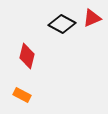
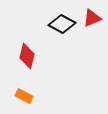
orange rectangle: moved 2 px right, 1 px down
